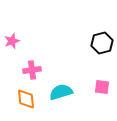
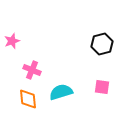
black hexagon: moved 1 px down
pink cross: rotated 30 degrees clockwise
orange diamond: moved 2 px right
